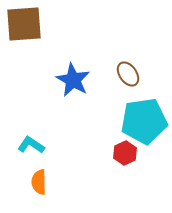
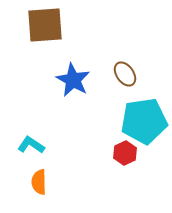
brown square: moved 21 px right, 1 px down
brown ellipse: moved 3 px left
